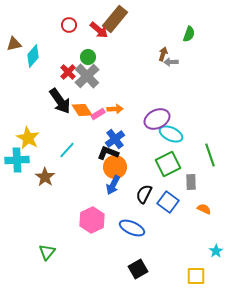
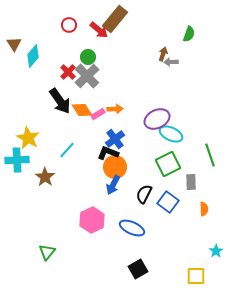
brown triangle: rotated 49 degrees counterclockwise
orange semicircle: rotated 64 degrees clockwise
